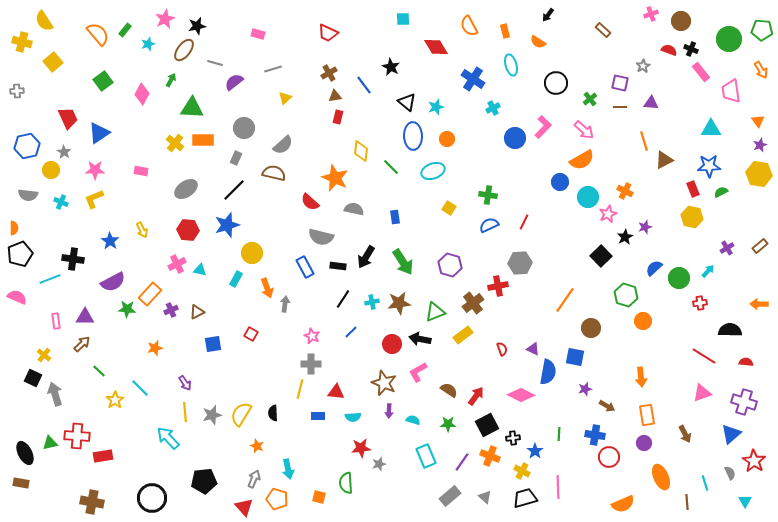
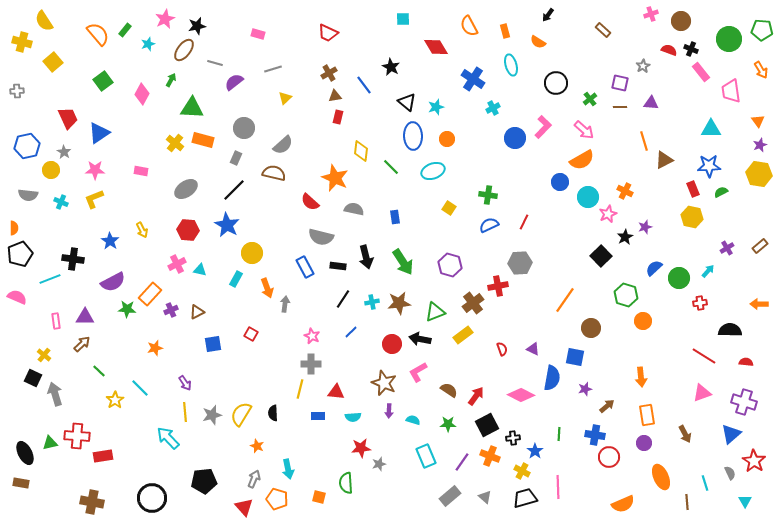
orange rectangle at (203, 140): rotated 15 degrees clockwise
blue star at (227, 225): rotated 25 degrees counterclockwise
black arrow at (366, 257): rotated 45 degrees counterclockwise
blue semicircle at (548, 372): moved 4 px right, 6 px down
brown arrow at (607, 406): rotated 70 degrees counterclockwise
